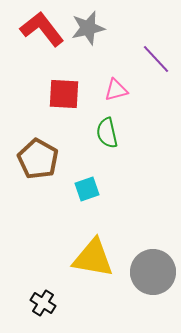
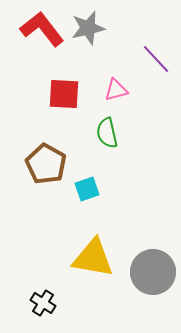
brown pentagon: moved 8 px right, 5 px down
